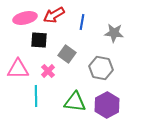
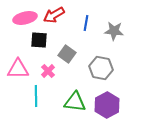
blue line: moved 4 px right, 1 px down
gray star: moved 2 px up
